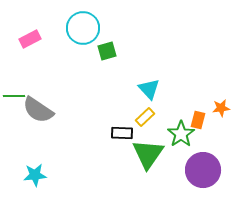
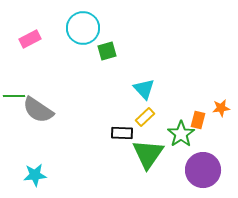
cyan triangle: moved 5 px left
